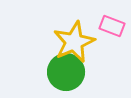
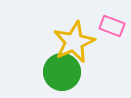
green circle: moved 4 px left
